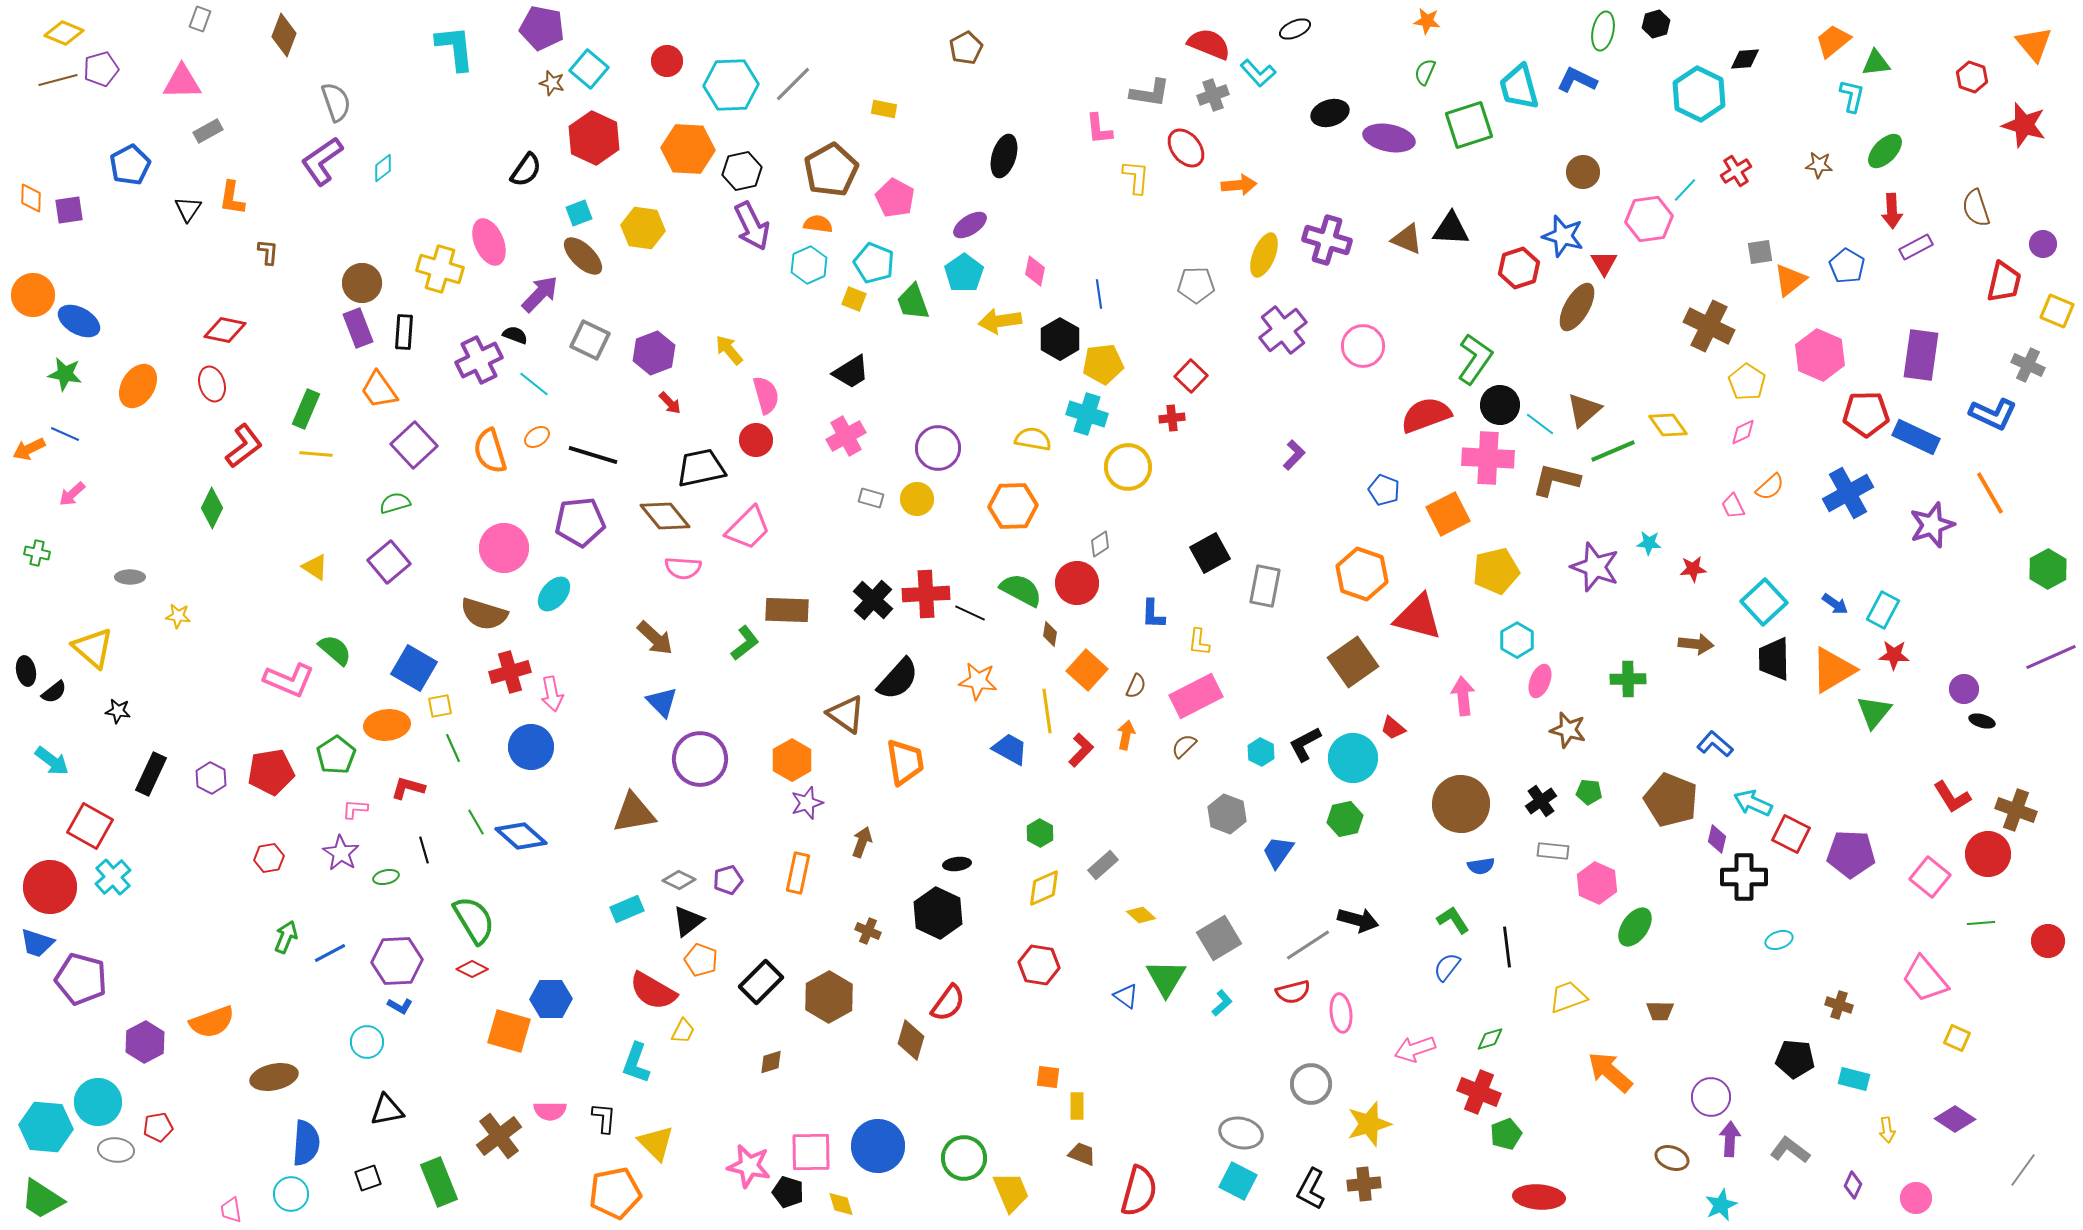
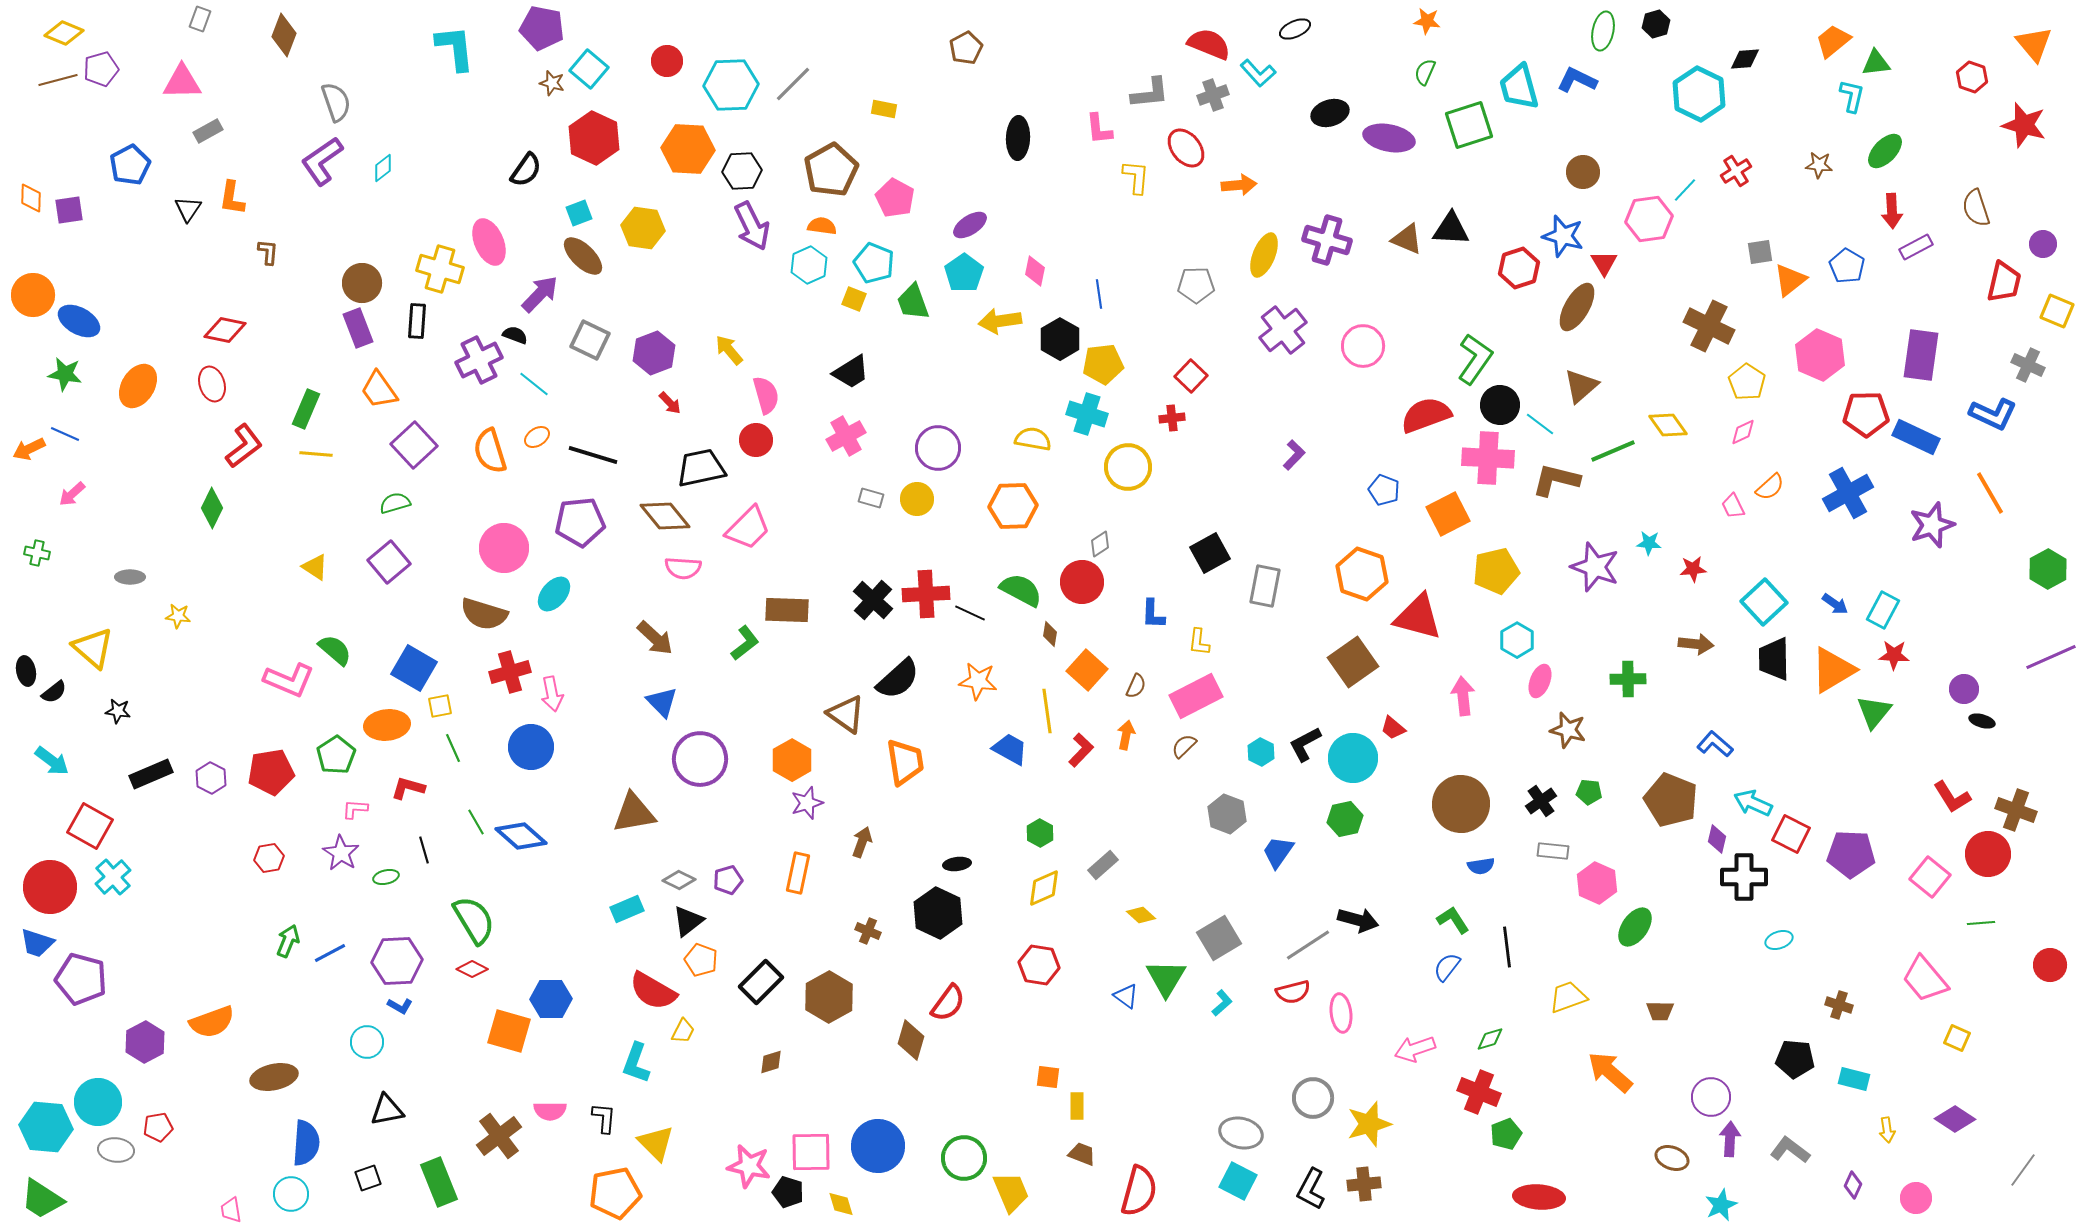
gray L-shape at (1150, 93): rotated 15 degrees counterclockwise
black ellipse at (1004, 156): moved 14 px right, 18 px up; rotated 15 degrees counterclockwise
black hexagon at (742, 171): rotated 9 degrees clockwise
orange semicircle at (818, 224): moved 4 px right, 2 px down
black rectangle at (404, 332): moved 13 px right, 11 px up
brown triangle at (1584, 410): moved 3 px left, 24 px up
red circle at (1077, 583): moved 5 px right, 1 px up
black semicircle at (898, 679): rotated 6 degrees clockwise
black rectangle at (151, 774): rotated 42 degrees clockwise
green arrow at (286, 937): moved 2 px right, 4 px down
red circle at (2048, 941): moved 2 px right, 24 px down
gray circle at (1311, 1084): moved 2 px right, 14 px down
